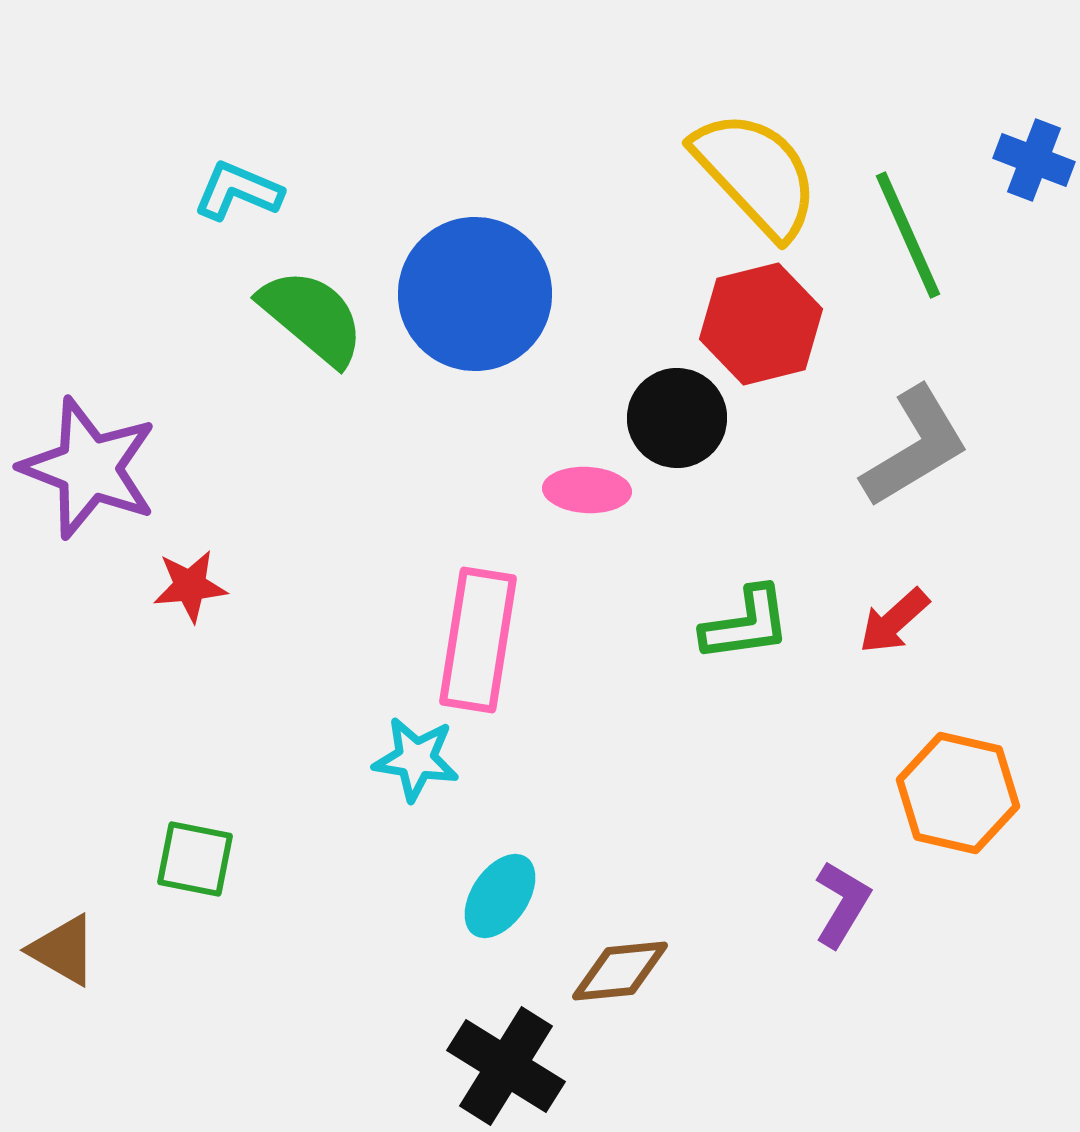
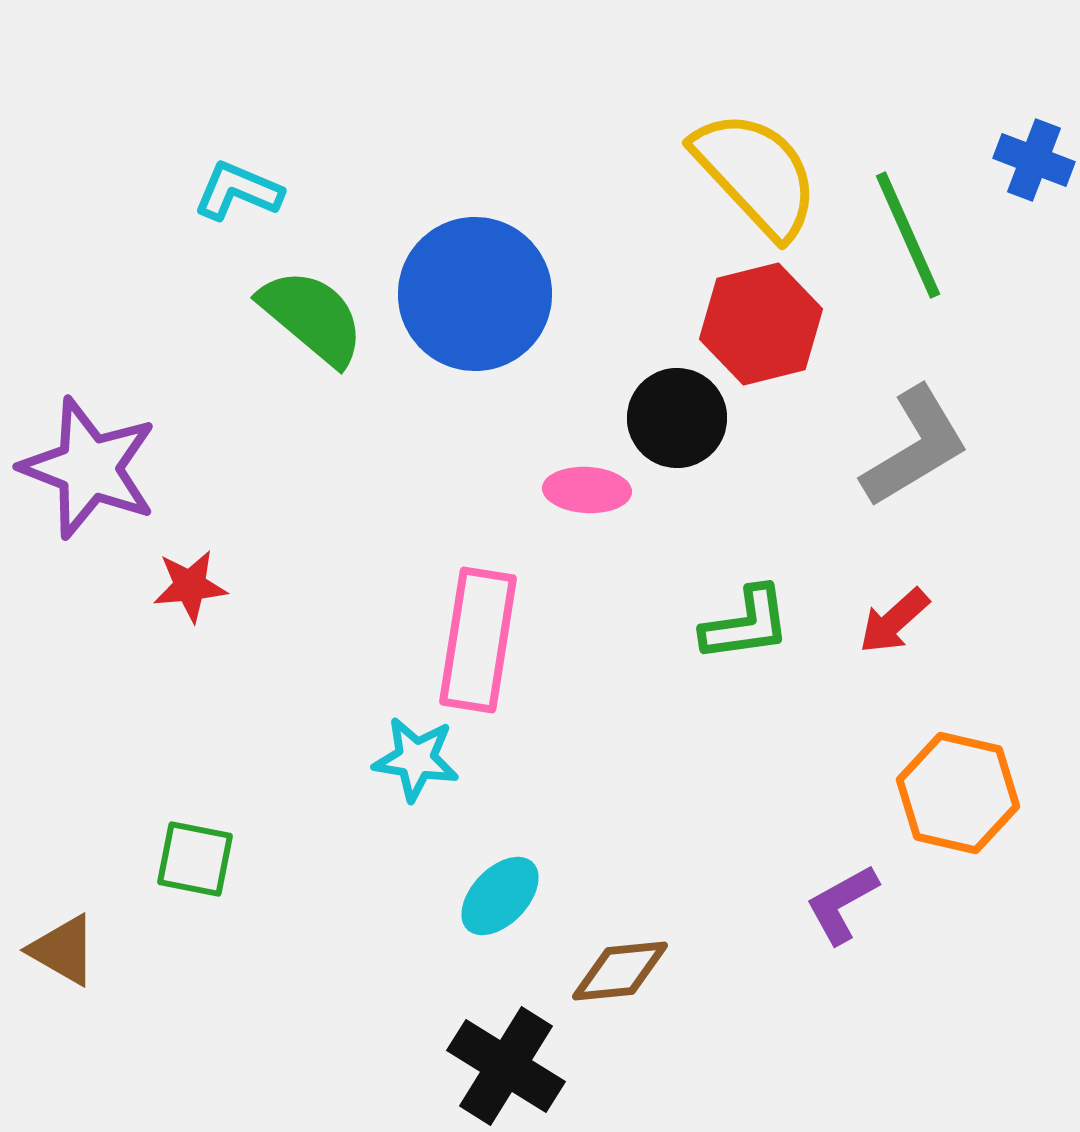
cyan ellipse: rotated 10 degrees clockwise
purple L-shape: rotated 150 degrees counterclockwise
